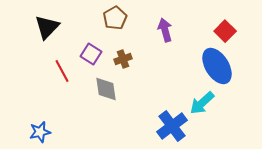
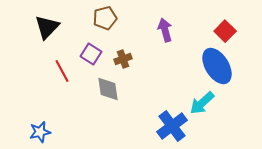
brown pentagon: moved 10 px left; rotated 15 degrees clockwise
gray diamond: moved 2 px right
